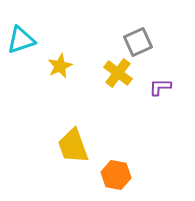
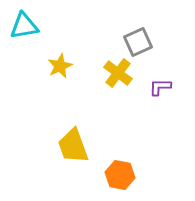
cyan triangle: moved 3 px right, 14 px up; rotated 8 degrees clockwise
orange hexagon: moved 4 px right
